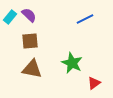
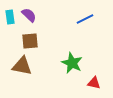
cyan rectangle: rotated 48 degrees counterclockwise
brown triangle: moved 10 px left, 3 px up
red triangle: rotated 48 degrees clockwise
